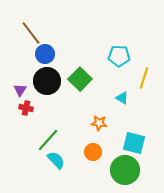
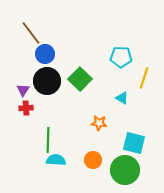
cyan pentagon: moved 2 px right, 1 px down
purple triangle: moved 3 px right
red cross: rotated 16 degrees counterclockwise
green line: rotated 40 degrees counterclockwise
orange circle: moved 8 px down
cyan semicircle: rotated 42 degrees counterclockwise
